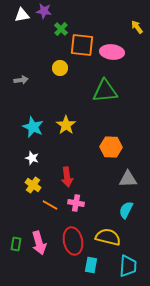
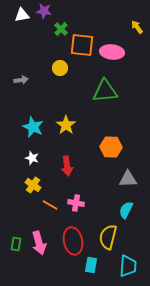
red arrow: moved 11 px up
yellow semicircle: rotated 90 degrees counterclockwise
